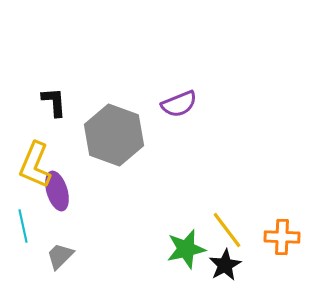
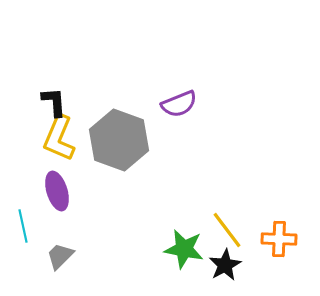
gray hexagon: moved 5 px right, 5 px down
yellow L-shape: moved 24 px right, 27 px up
orange cross: moved 3 px left, 2 px down
green star: moved 2 px left; rotated 24 degrees clockwise
